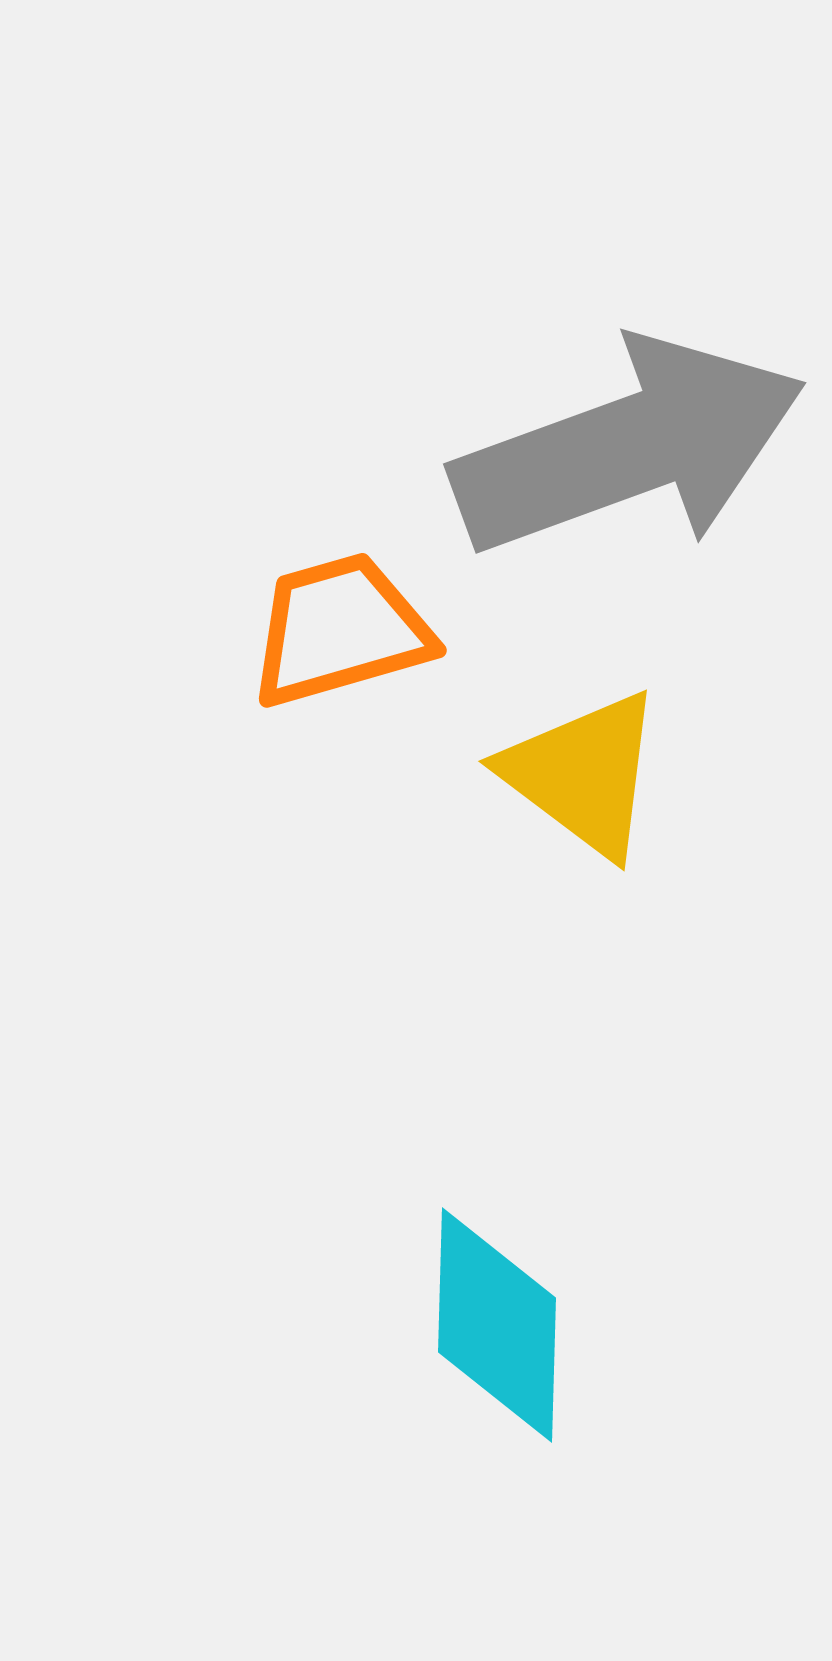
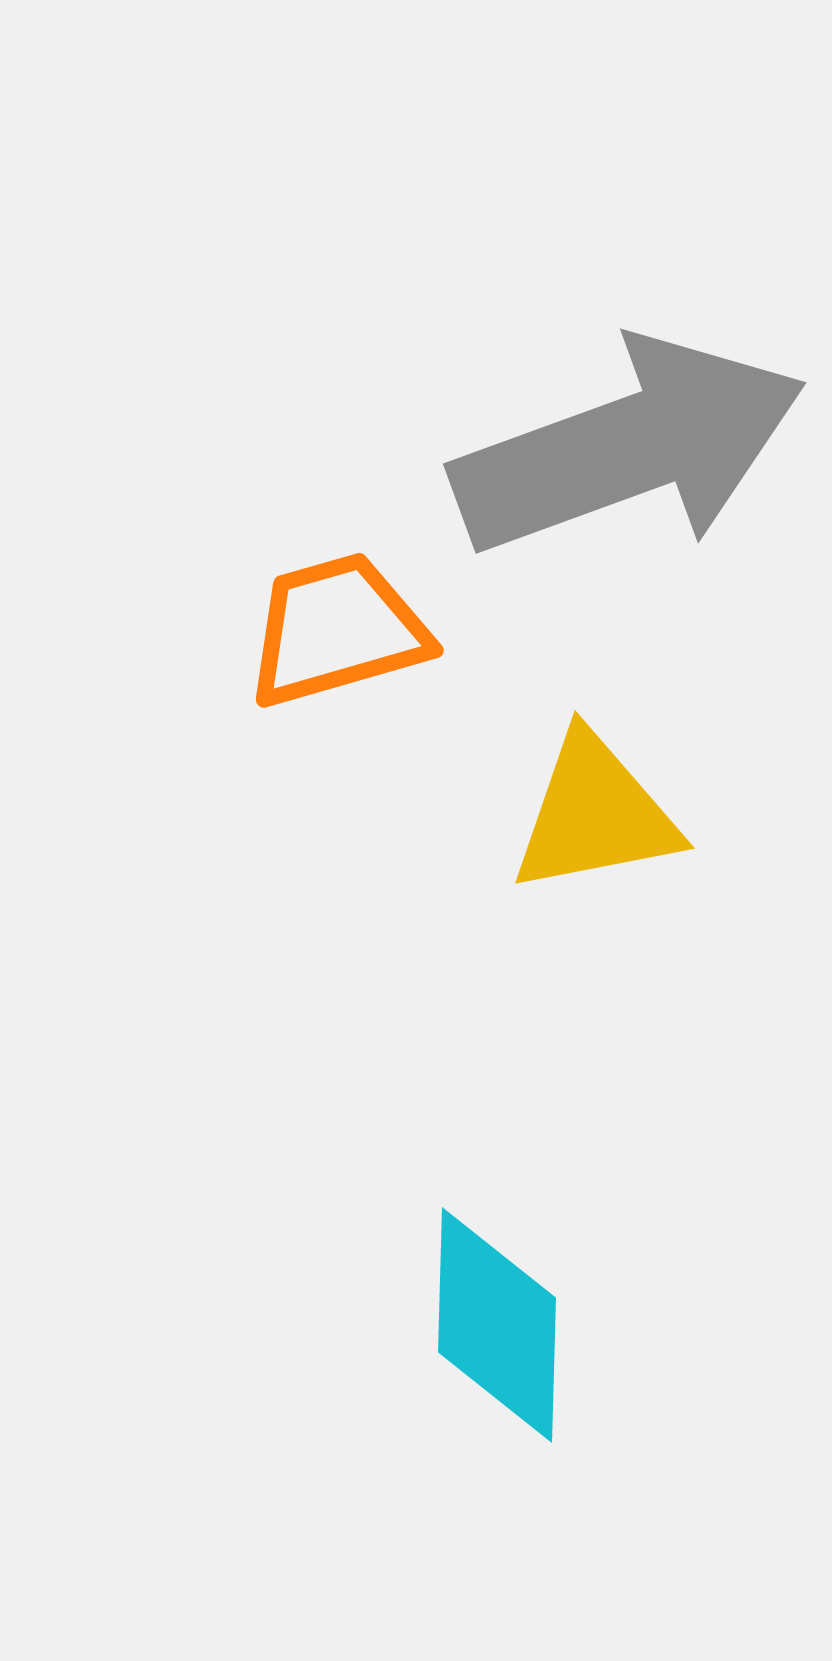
orange trapezoid: moved 3 px left
yellow triangle: moved 12 px right, 40 px down; rotated 48 degrees counterclockwise
